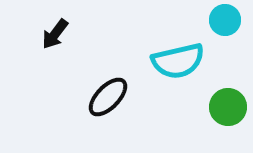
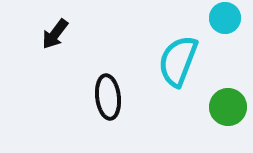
cyan circle: moved 2 px up
cyan semicircle: rotated 124 degrees clockwise
black ellipse: rotated 51 degrees counterclockwise
